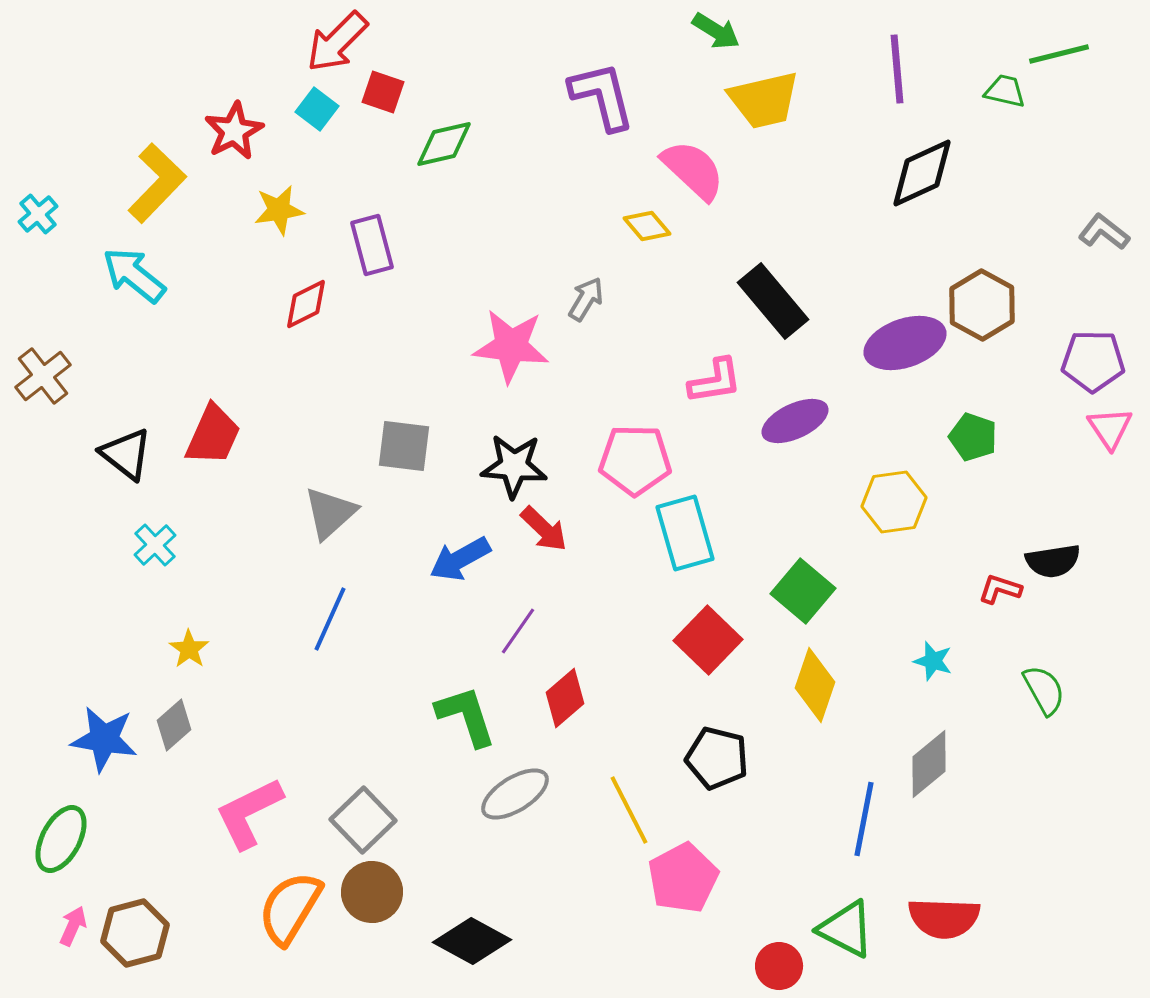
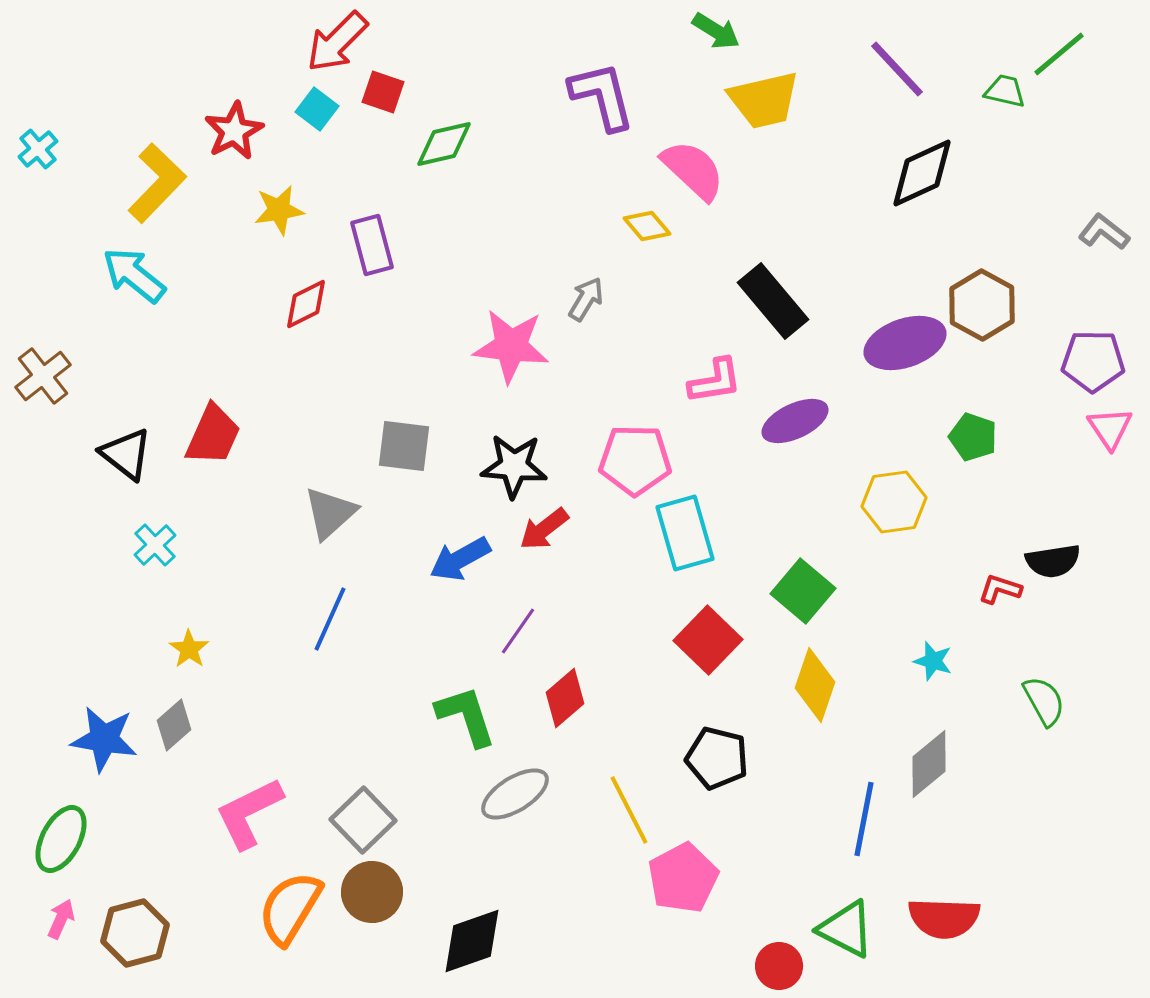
green line at (1059, 54): rotated 26 degrees counterclockwise
purple line at (897, 69): rotated 38 degrees counterclockwise
cyan cross at (38, 214): moved 65 px up
red arrow at (544, 529): rotated 98 degrees clockwise
green semicircle at (1044, 690): moved 11 px down
pink arrow at (73, 926): moved 12 px left, 7 px up
black diamond at (472, 941): rotated 48 degrees counterclockwise
